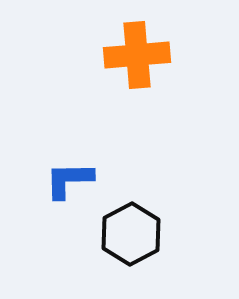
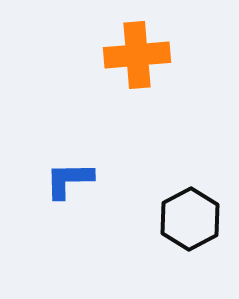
black hexagon: moved 59 px right, 15 px up
